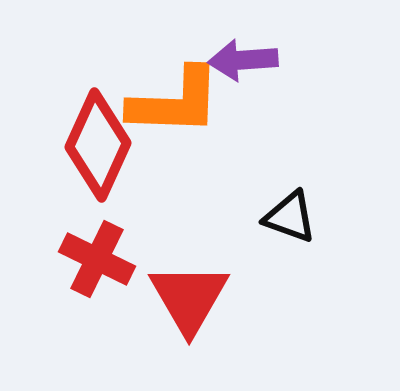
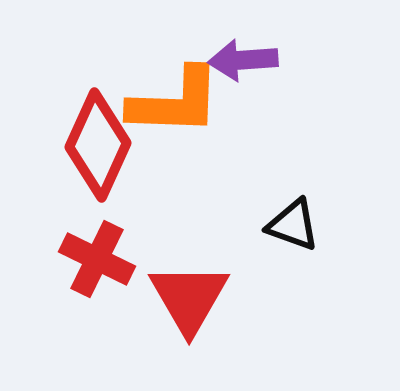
black triangle: moved 3 px right, 8 px down
